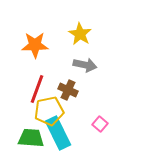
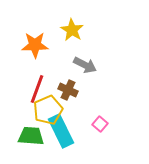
yellow star: moved 8 px left, 4 px up
gray arrow: rotated 15 degrees clockwise
yellow pentagon: moved 1 px left, 1 px up; rotated 12 degrees counterclockwise
cyan rectangle: moved 3 px right, 2 px up
green trapezoid: moved 2 px up
